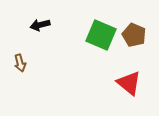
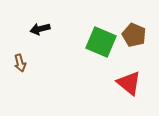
black arrow: moved 4 px down
green square: moved 7 px down
